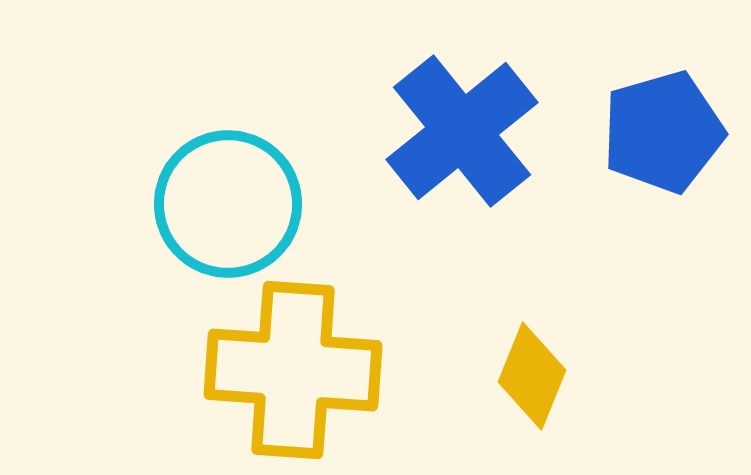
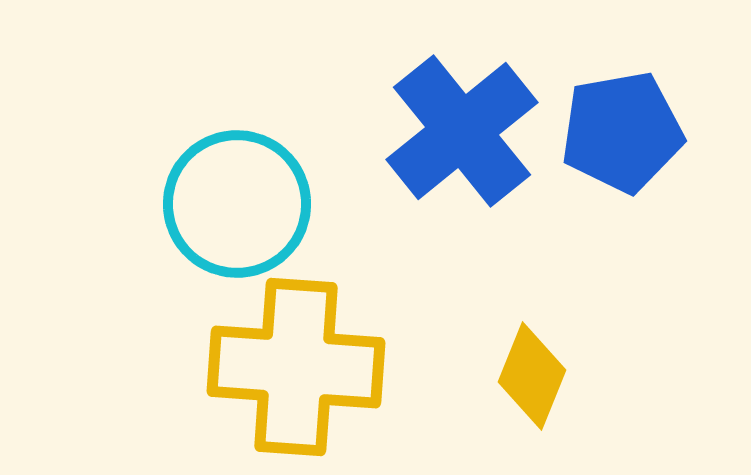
blue pentagon: moved 41 px left; rotated 6 degrees clockwise
cyan circle: moved 9 px right
yellow cross: moved 3 px right, 3 px up
